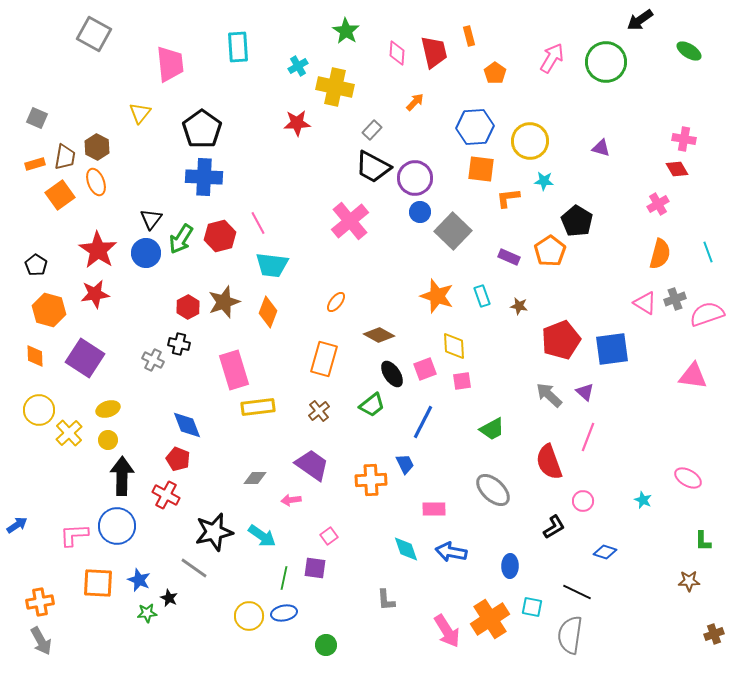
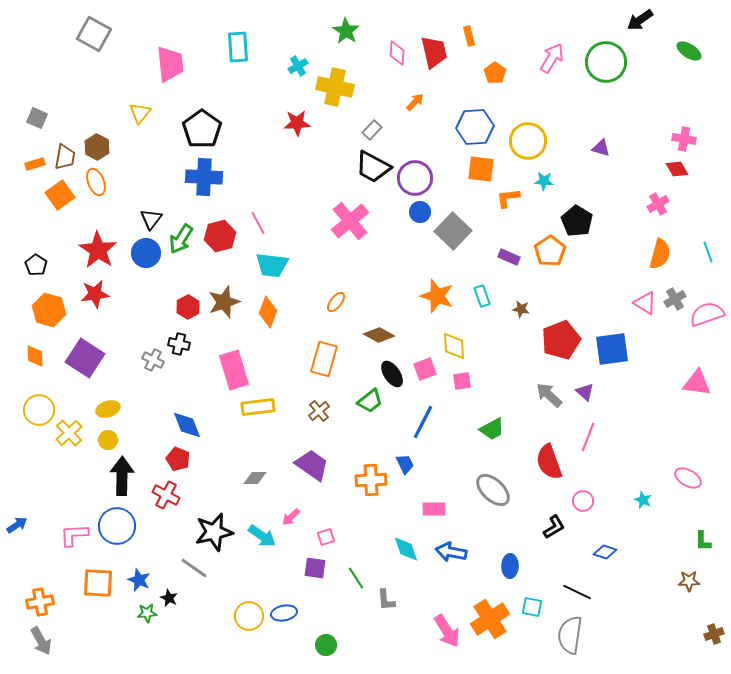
yellow circle at (530, 141): moved 2 px left
gray cross at (675, 299): rotated 10 degrees counterclockwise
brown star at (519, 306): moved 2 px right, 3 px down
pink triangle at (693, 376): moved 4 px right, 7 px down
green trapezoid at (372, 405): moved 2 px left, 4 px up
pink arrow at (291, 500): moved 17 px down; rotated 36 degrees counterclockwise
pink square at (329, 536): moved 3 px left, 1 px down; rotated 18 degrees clockwise
green line at (284, 578): moved 72 px right; rotated 45 degrees counterclockwise
